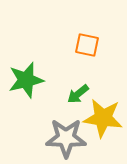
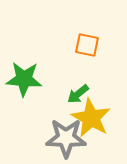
green star: moved 2 px left, 1 px up; rotated 18 degrees clockwise
yellow star: moved 12 px left; rotated 21 degrees clockwise
